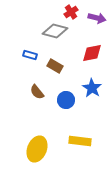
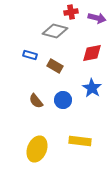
red cross: rotated 24 degrees clockwise
brown semicircle: moved 1 px left, 9 px down
blue circle: moved 3 px left
